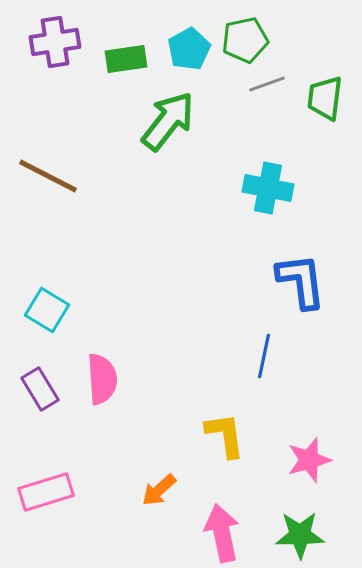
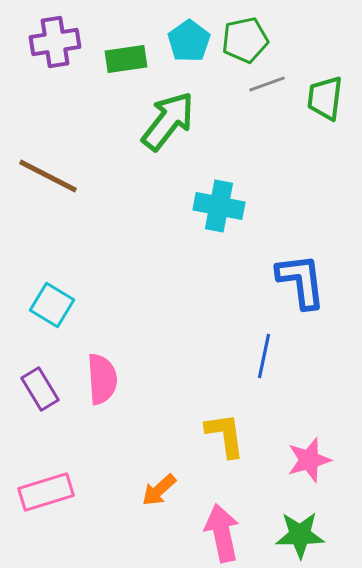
cyan pentagon: moved 8 px up; rotated 6 degrees counterclockwise
cyan cross: moved 49 px left, 18 px down
cyan square: moved 5 px right, 5 px up
